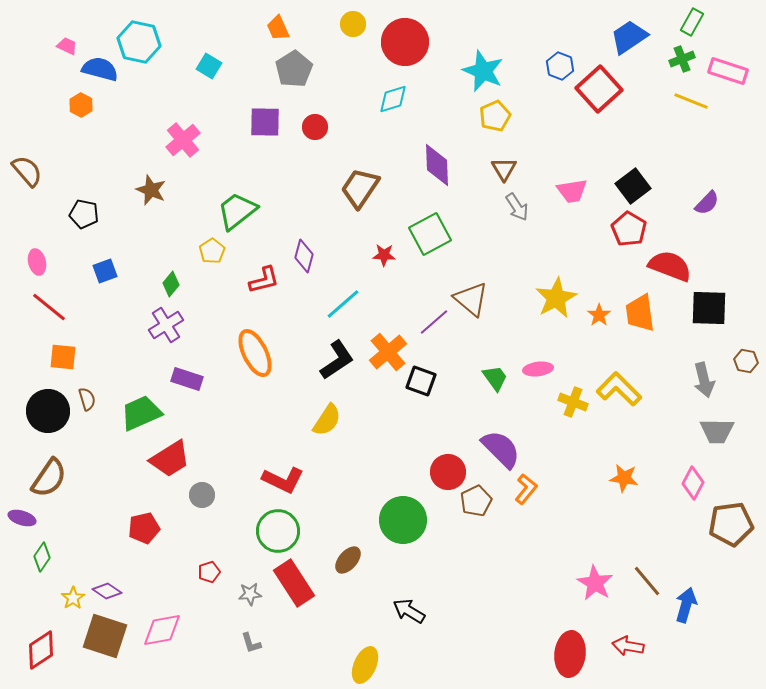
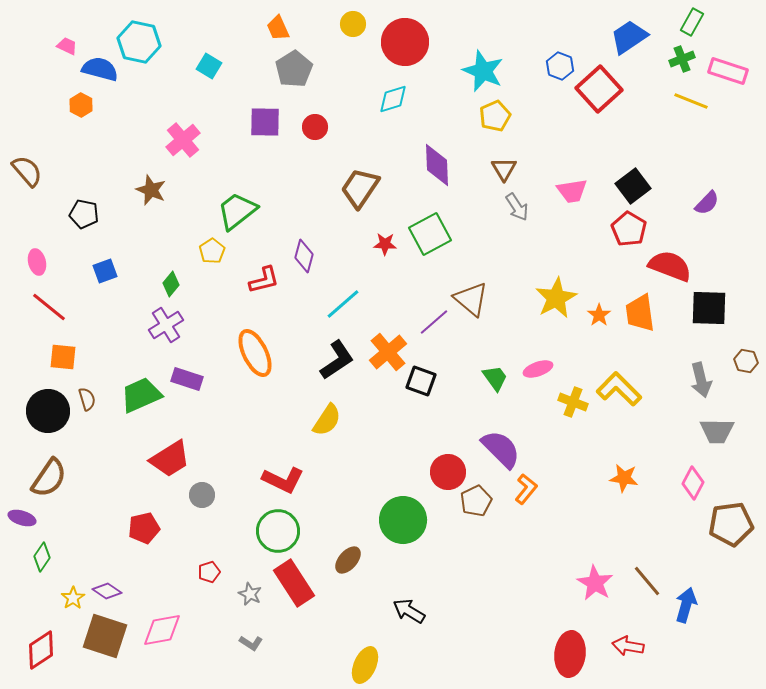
red star at (384, 255): moved 1 px right, 11 px up
pink ellipse at (538, 369): rotated 12 degrees counterclockwise
gray arrow at (704, 380): moved 3 px left
green trapezoid at (141, 413): moved 18 px up
gray star at (250, 594): rotated 30 degrees clockwise
gray L-shape at (251, 643): rotated 40 degrees counterclockwise
